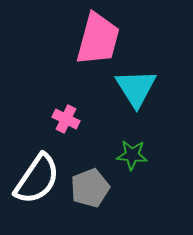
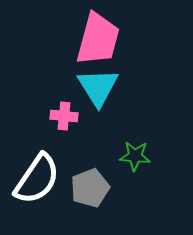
cyan triangle: moved 38 px left, 1 px up
pink cross: moved 2 px left, 3 px up; rotated 20 degrees counterclockwise
green star: moved 3 px right, 1 px down
